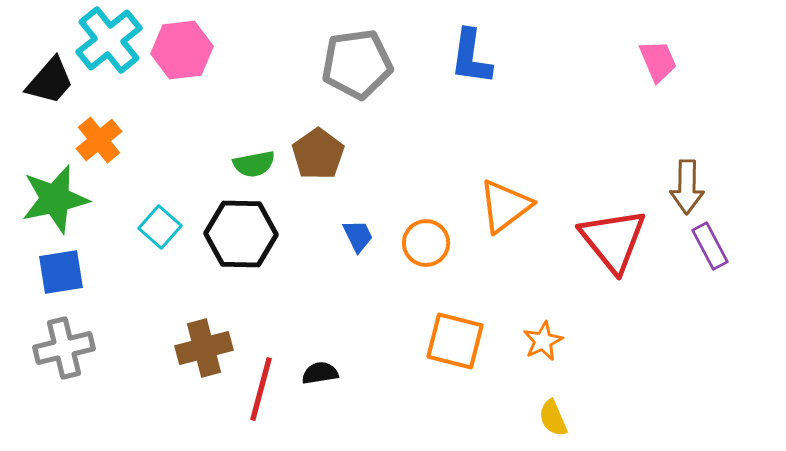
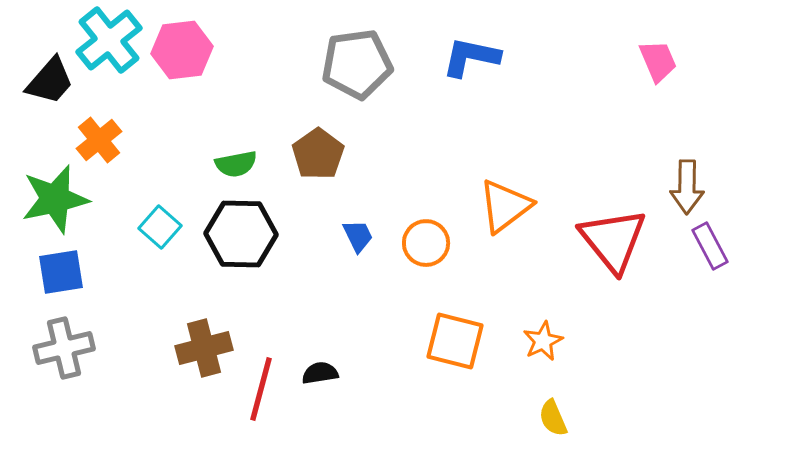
blue L-shape: rotated 94 degrees clockwise
green semicircle: moved 18 px left
